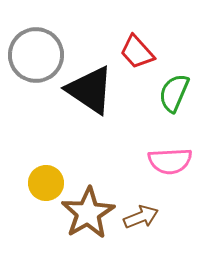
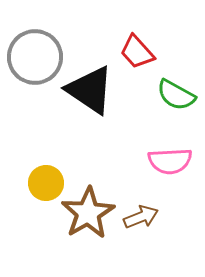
gray circle: moved 1 px left, 2 px down
green semicircle: moved 2 px right, 2 px down; rotated 84 degrees counterclockwise
